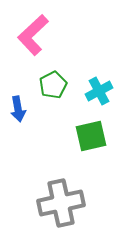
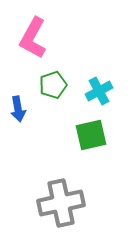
pink L-shape: moved 3 px down; rotated 18 degrees counterclockwise
green pentagon: rotated 8 degrees clockwise
green square: moved 1 px up
